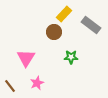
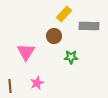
gray rectangle: moved 2 px left, 1 px down; rotated 36 degrees counterclockwise
brown circle: moved 4 px down
pink triangle: moved 6 px up
brown line: rotated 32 degrees clockwise
